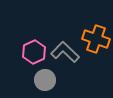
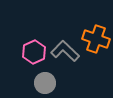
gray L-shape: moved 1 px up
gray circle: moved 3 px down
